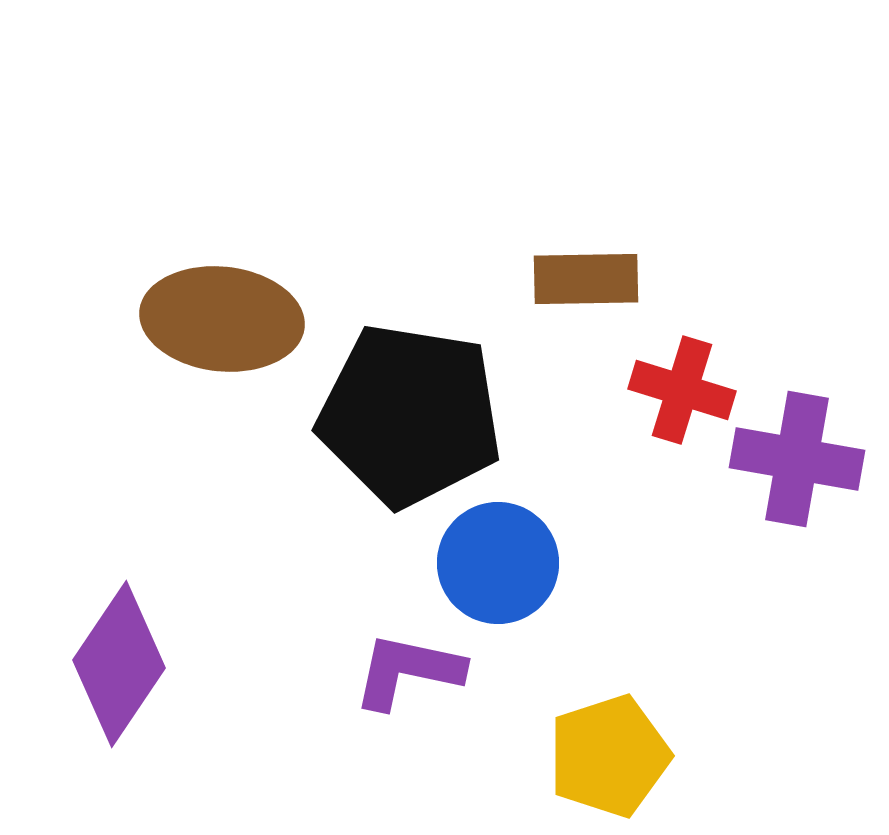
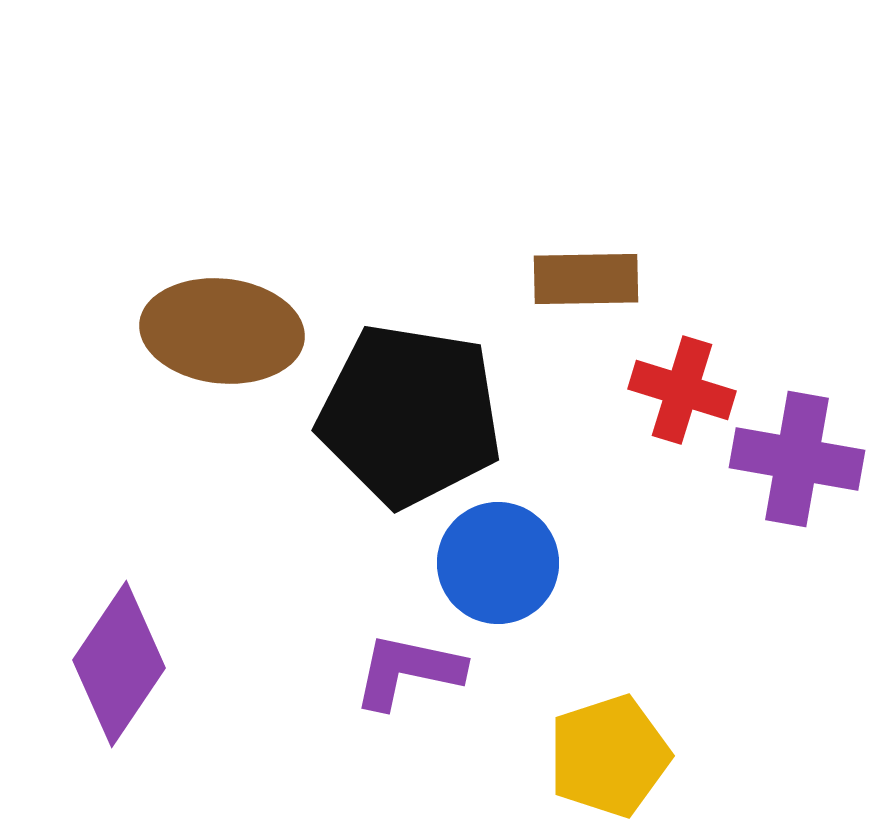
brown ellipse: moved 12 px down
